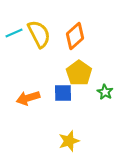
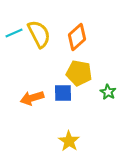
orange diamond: moved 2 px right, 1 px down
yellow pentagon: rotated 25 degrees counterclockwise
green star: moved 3 px right
orange arrow: moved 4 px right
yellow star: rotated 20 degrees counterclockwise
